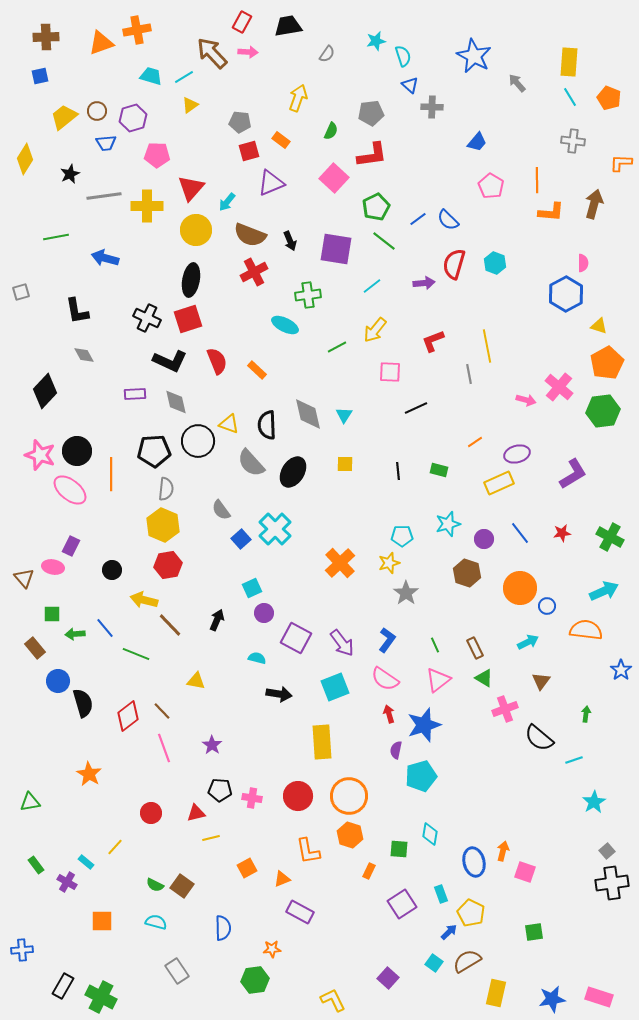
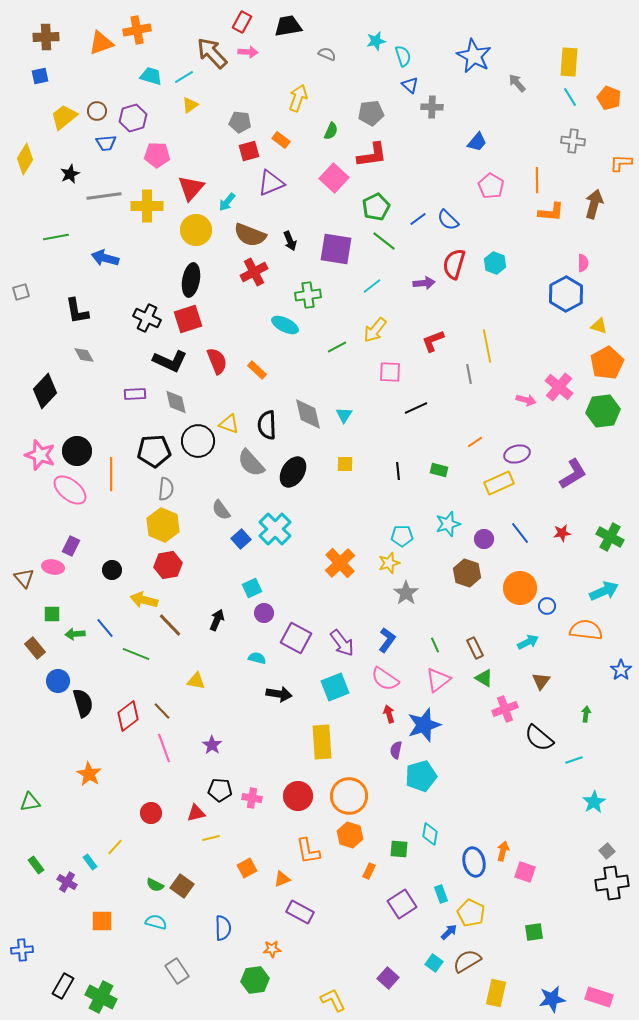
gray semicircle at (327, 54): rotated 102 degrees counterclockwise
cyan rectangle at (86, 862): moved 4 px right; rotated 14 degrees clockwise
